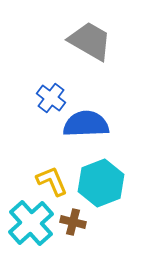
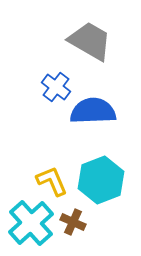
blue cross: moved 5 px right, 11 px up
blue semicircle: moved 7 px right, 13 px up
cyan hexagon: moved 3 px up
brown cross: rotated 10 degrees clockwise
